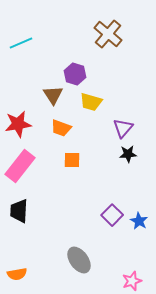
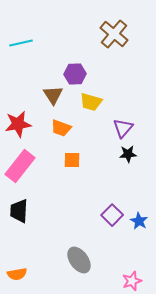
brown cross: moved 6 px right
cyan line: rotated 10 degrees clockwise
purple hexagon: rotated 20 degrees counterclockwise
